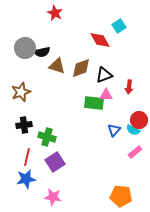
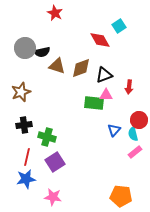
cyan semicircle: moved 4 px down; rotated 48 degrees clockwise
